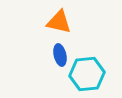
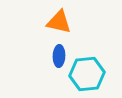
blue ellipse: moved 1 px left, 1 px down; rotated 15 degrees clockwise
